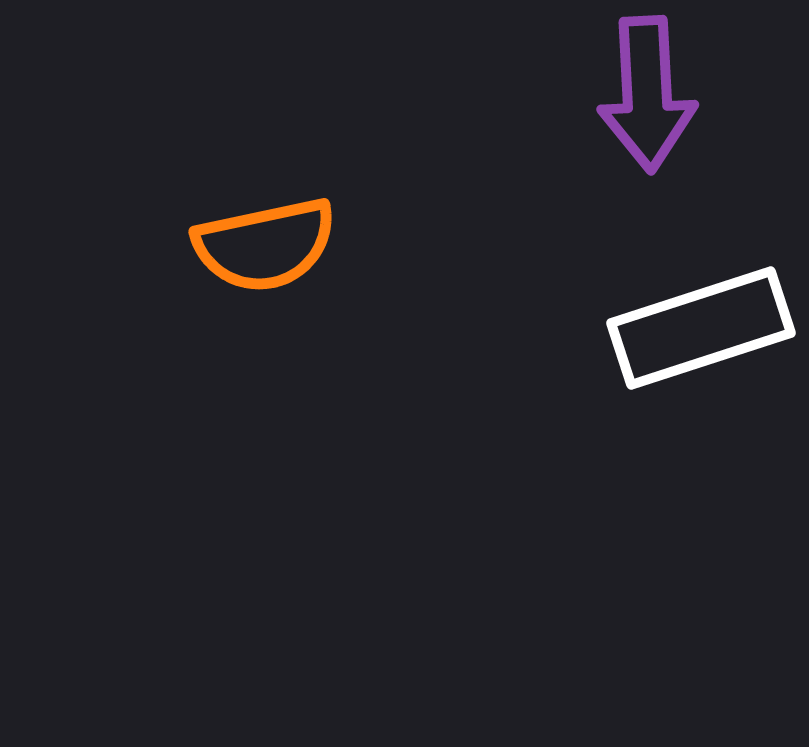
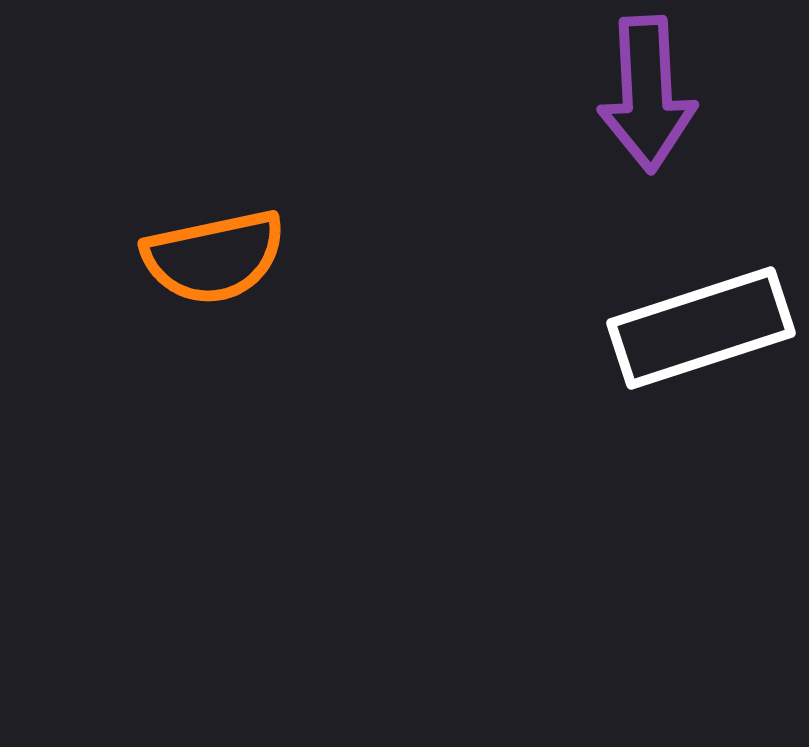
orange semicircle: moved 51 px left, 12 px down
